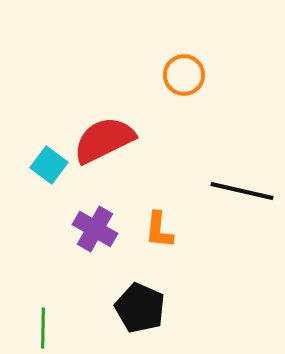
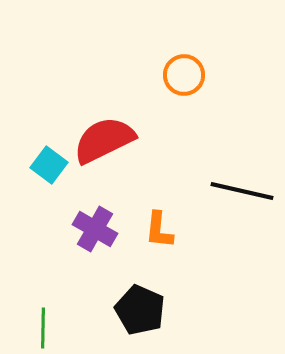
black pentagon: moved 2 px down
